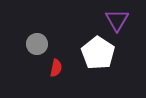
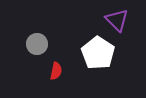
purple triangle: rotated 15 degrees counterclockwise
red semicircle: moved 3 px down
